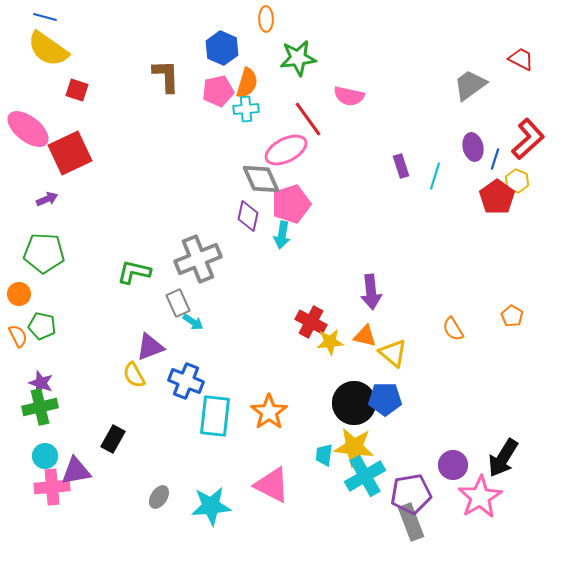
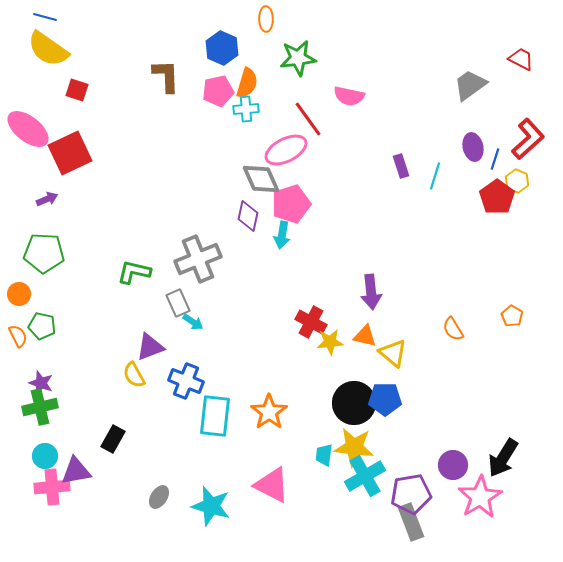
cyan star at (211, 506): rotated 21 degrees clockwise
